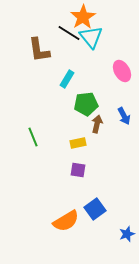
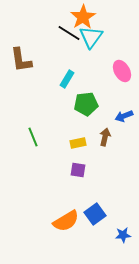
cyan triangle: rotated 15 degrees clockwise
brown L-shape: moved 18 px left, 10 px down
blue arrow: rotated 96 degrees clockwise
brown arrow: moved 8 px right, 13 px down
blue square: moved 5 px down
blue star: moved 4 px left, 1 px down; rotated 14 degrees clockwise
